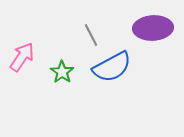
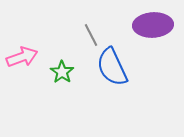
purple ellipse: moved 3 px up
pink arrow: rotated 36 degrees clockwise
blue semicircle: rotated 93 degrees clockwise
